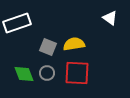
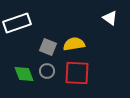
gray circle: moved 2 px up
